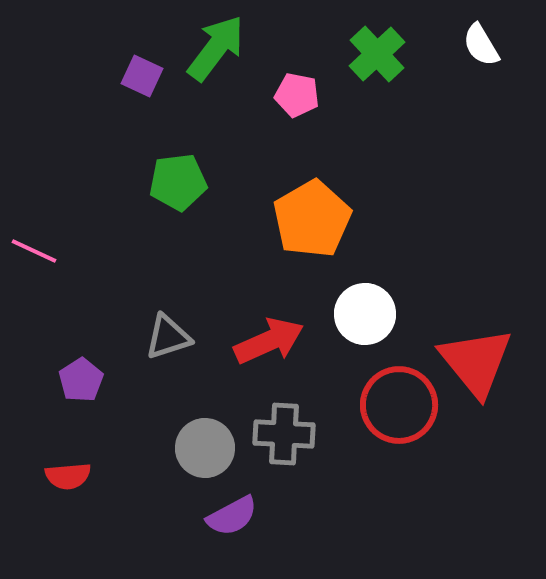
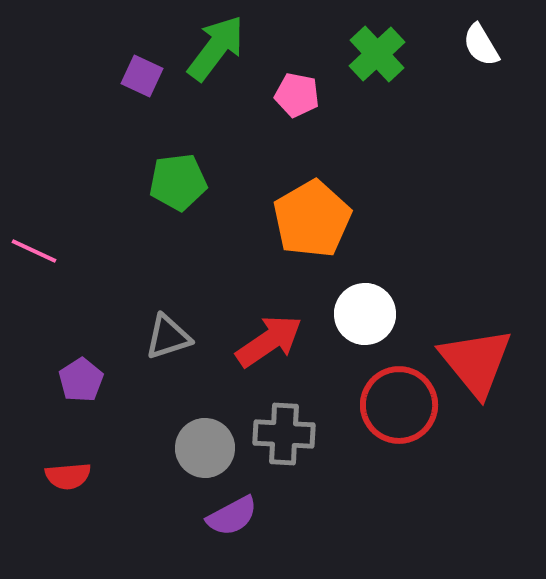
red arrow: rotated 10 degrees counterclockwise
